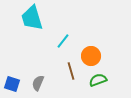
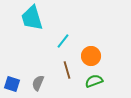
brown line: moved 4 px left, 1 px up
green semicircle: moved 4 px left, 1 px down
